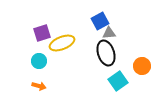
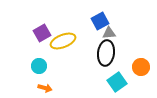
purple square: rotated 12 degrees counterclockwise
yellow ellipse: moved 1 px right, 2 px up
black ellipse: rotated 25 degrees clockwise
cyan circle: moved 5 px down
orange circle: moved 1 px left, 1 px down
cyan square: moved 1 px left, 1 px down
orange arrow: moved 6 px right, 2 px down
